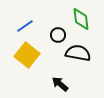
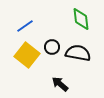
black circle: moved 6 px left, 12 px down
